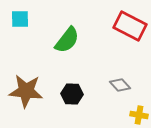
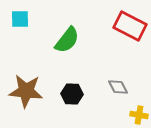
gray diamond: moved 2 px left, 2 px down; rotated 15 degrees clockwise
